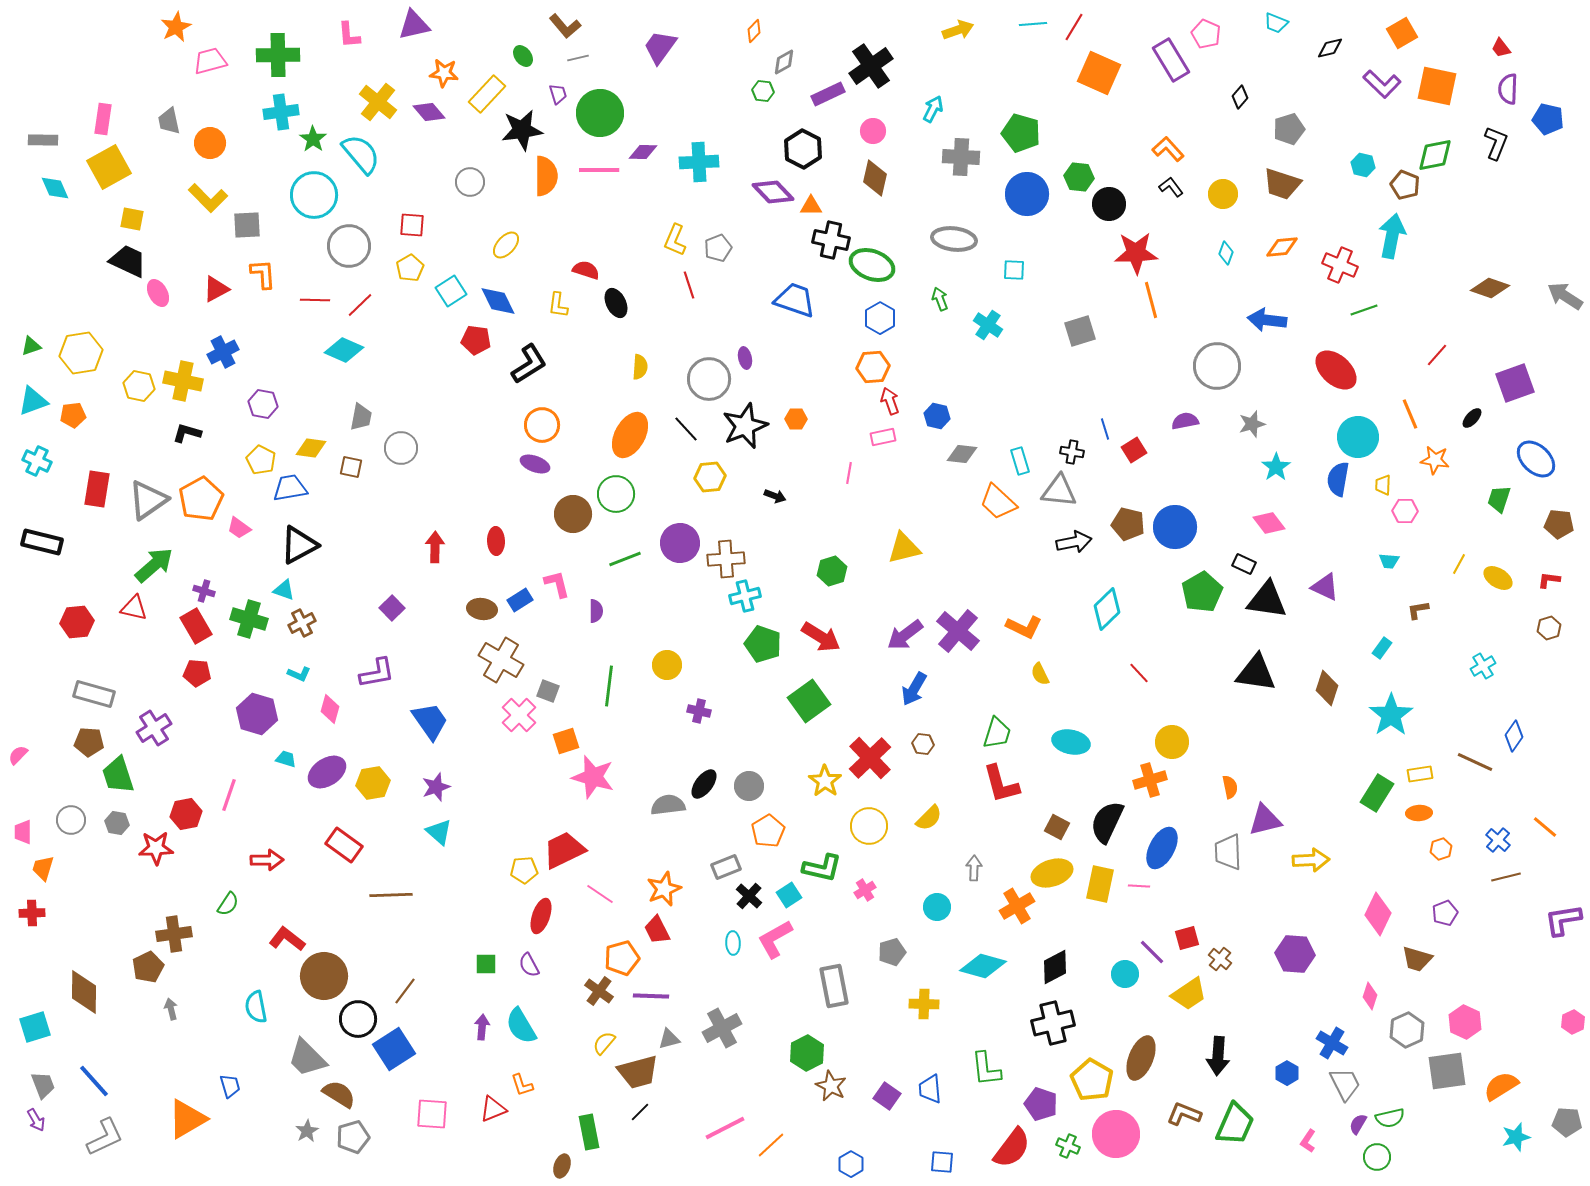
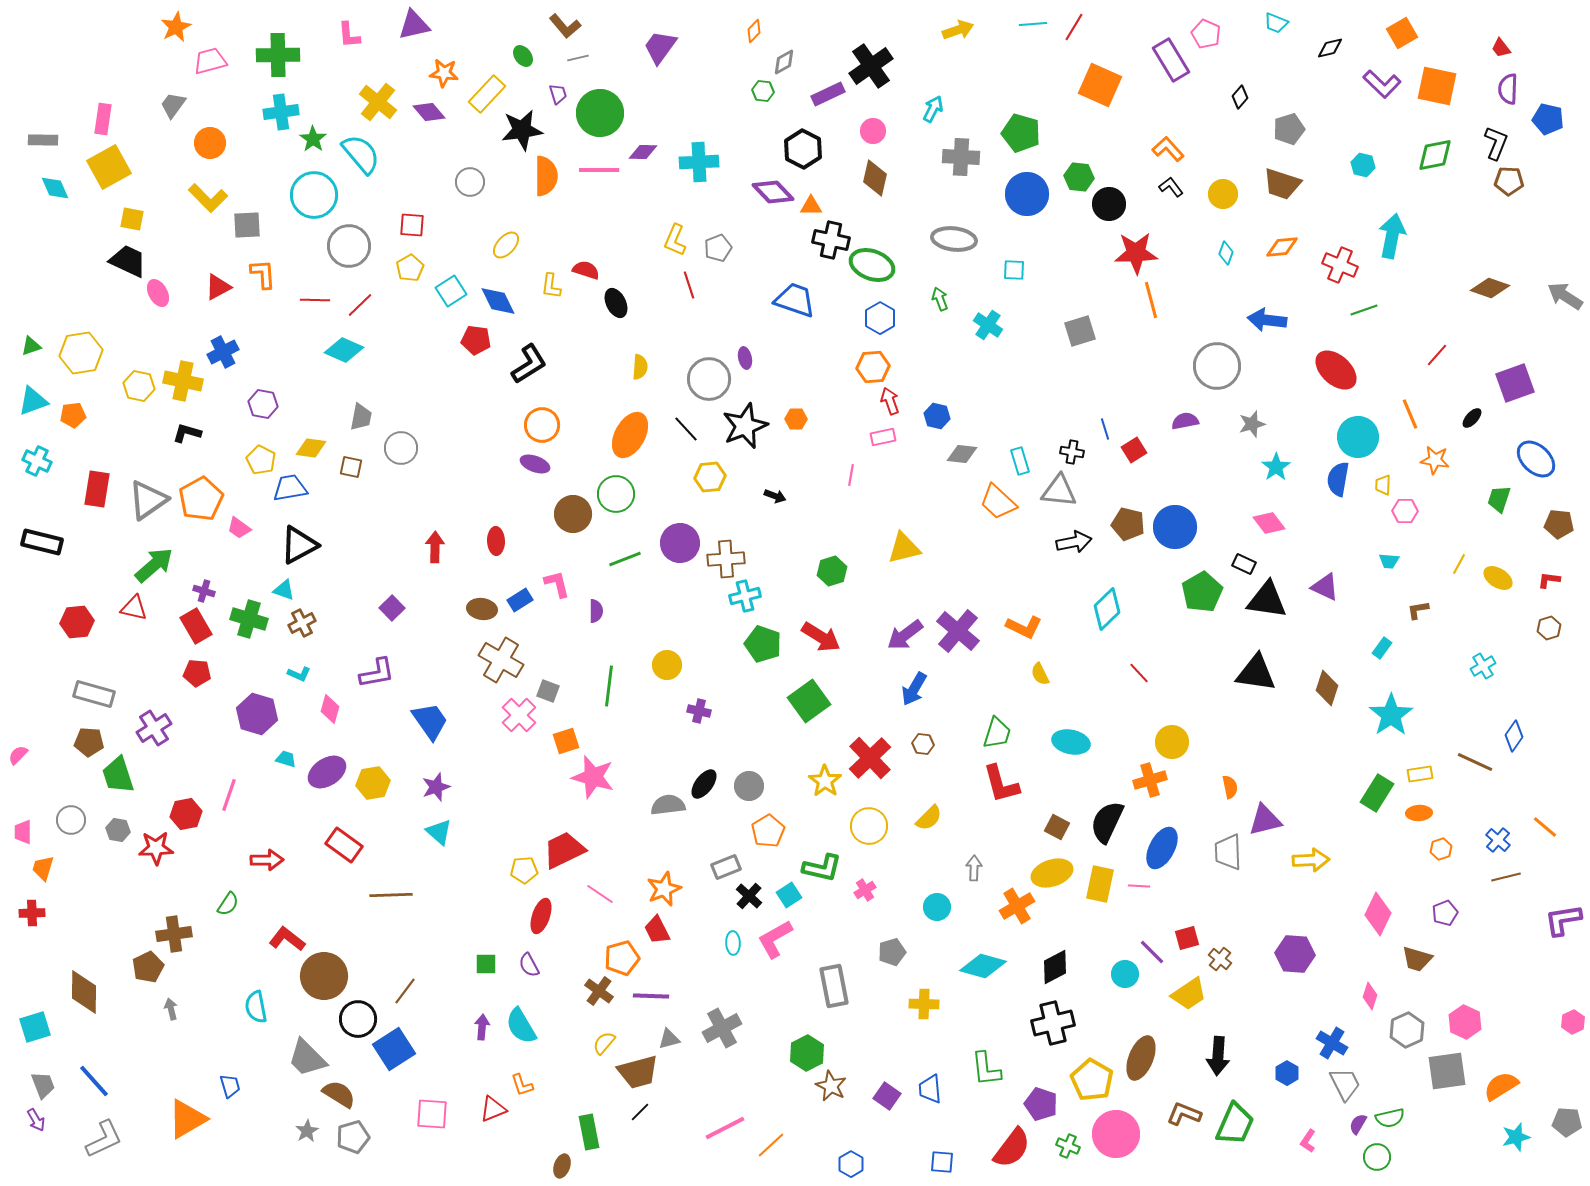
orange square at (1099, 73): moved 1 px right, 12 px down
gray trapezoid at (169, 121): moved 4 px right, 16 px up; rotated 48 degrees clockwise
brown pentagon at (1405, 185): moved 104 px right, 4 px up; rotated 20 degrees counterclockwise
red triangle at (216, 289): moved 2 px right, 2 px up
yellow L-shape at (558, 305): moved 7 px left, 19 px up
pink line at (849, 473): moved 2 px right, 2 px down
gray hexagon at (117, 823): moved 1 px right, 7 px down
gray L-shape at (105, 1137): moved 1 px left, 2 px down
